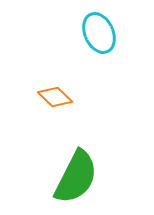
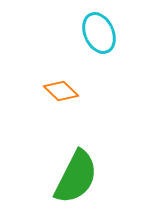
orange diamond: moved 6 px right, 6 px up
